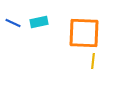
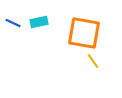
orange square: rotated 8 degrees clockwise
yellow line: rotated 42 degrees counterclockwise
